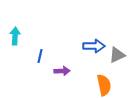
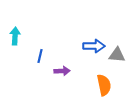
gray triangle: rotated 30 degrees clockwise
